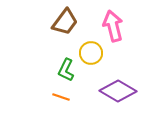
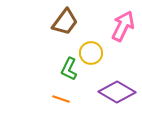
pink arrow: moved 10 px right; rotated 40 degrees clockwise
green L-shape: moved 3 px right, 1 px up
purple diamond: moved 1 px left, 1 px down
orange line: moved 2 px down
